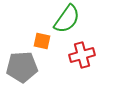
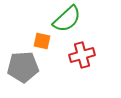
green semicircle: rotated 12 degrees clockwise
gray pentagon: moved 1 px right
